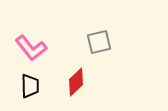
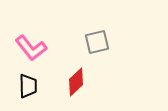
gray square: moved 2 px left
black trapezoid: moved 2 px left
